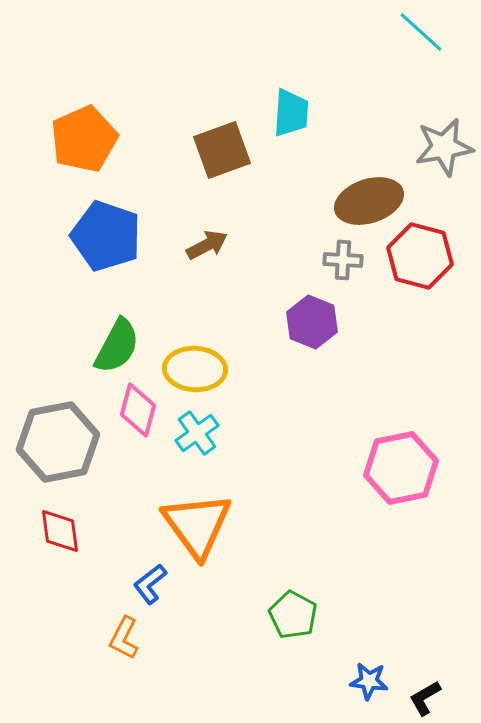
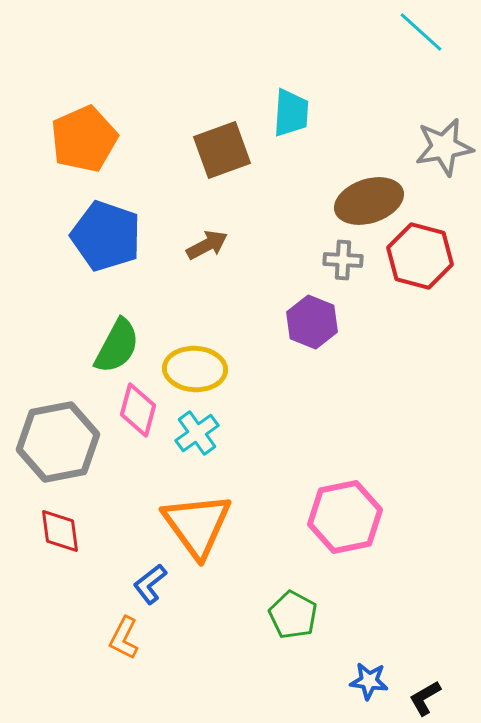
pink hexagon: moved 56 px left, 49 px down
